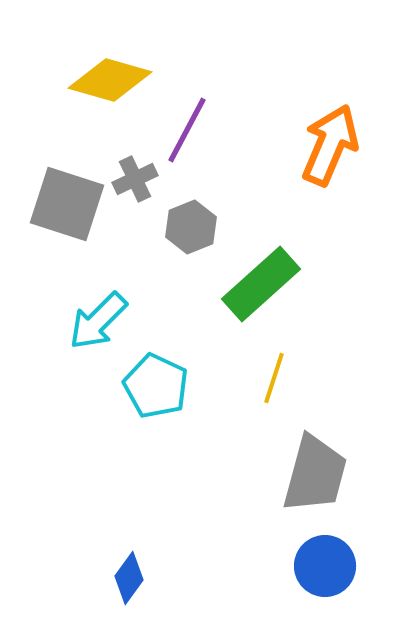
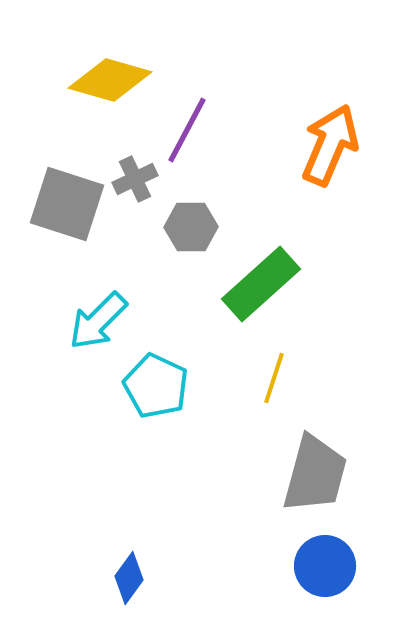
gray hexagon: rotated 21 degrees clockwise
